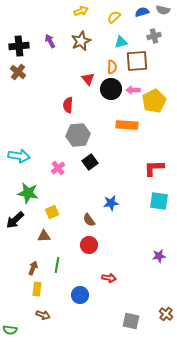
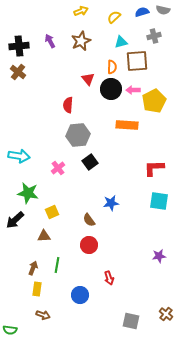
red arrow at (109, 278): rotated 64 degrees clockwise
